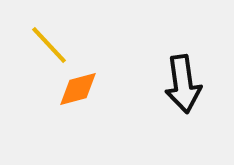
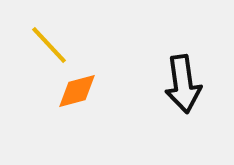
orange diamond: moved 1 px left, 2 px down
